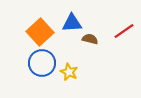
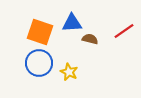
orange square: rotated 28 degrees counterclockwise
blue circle: moved 3 px left
